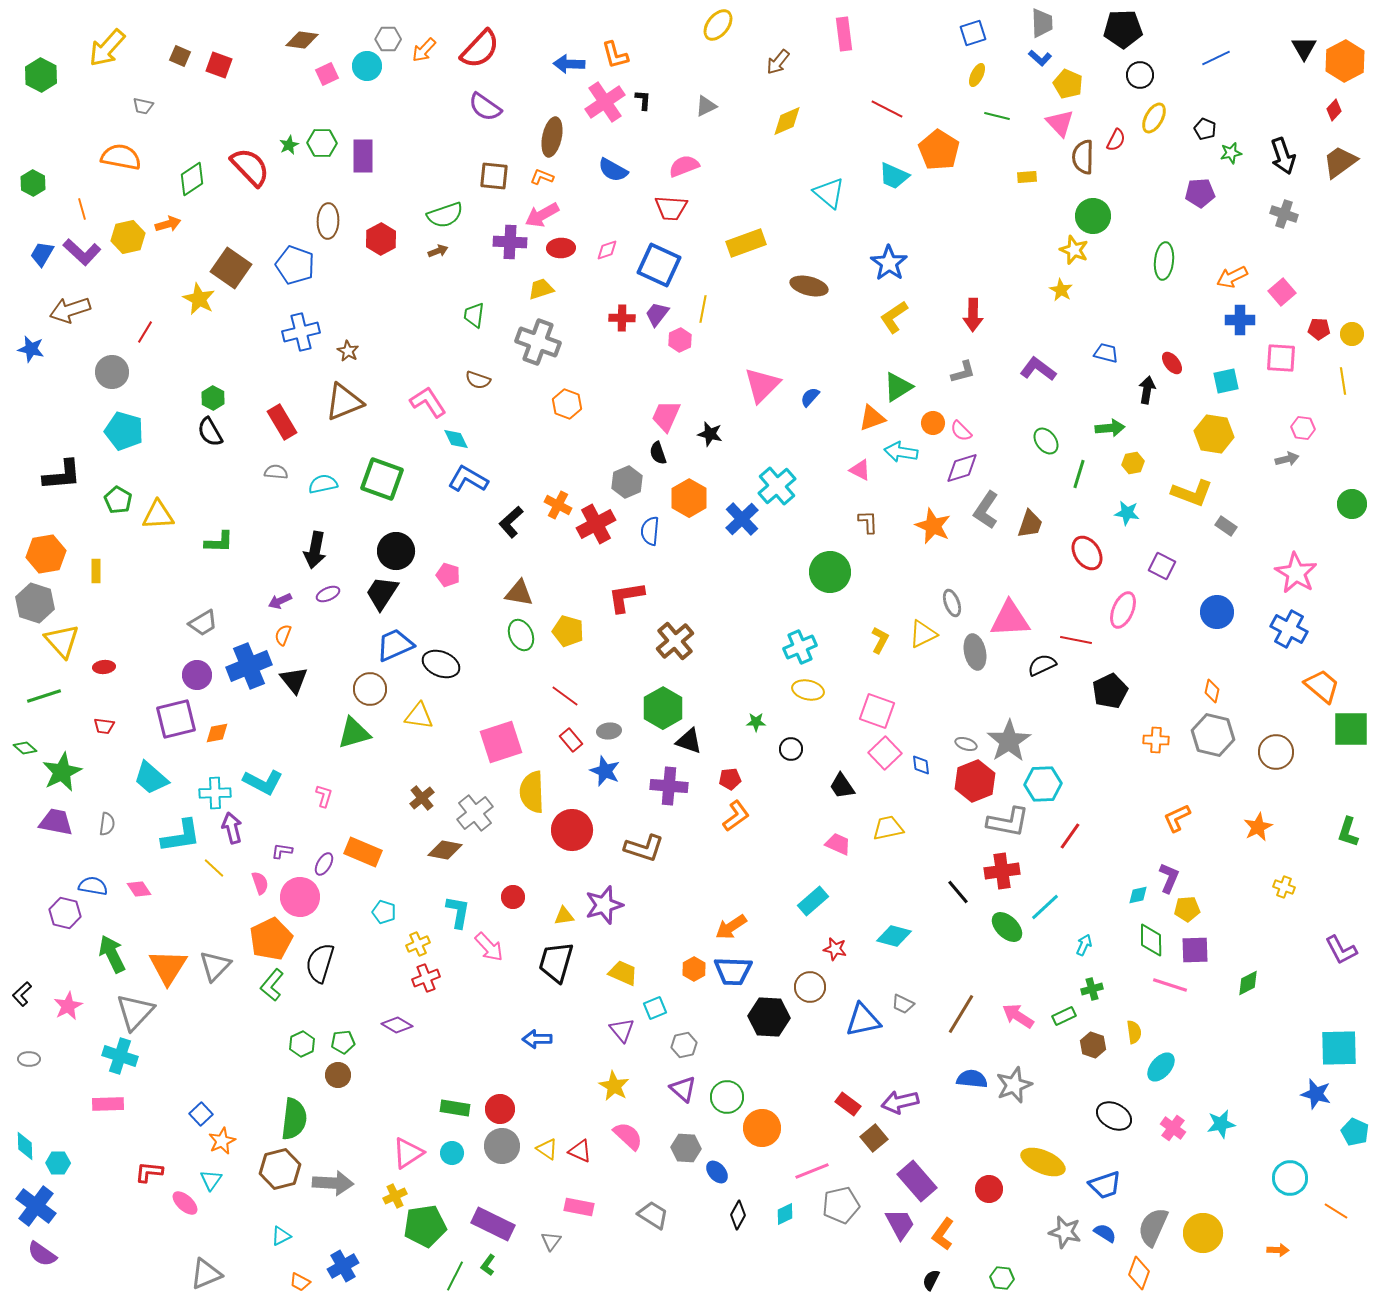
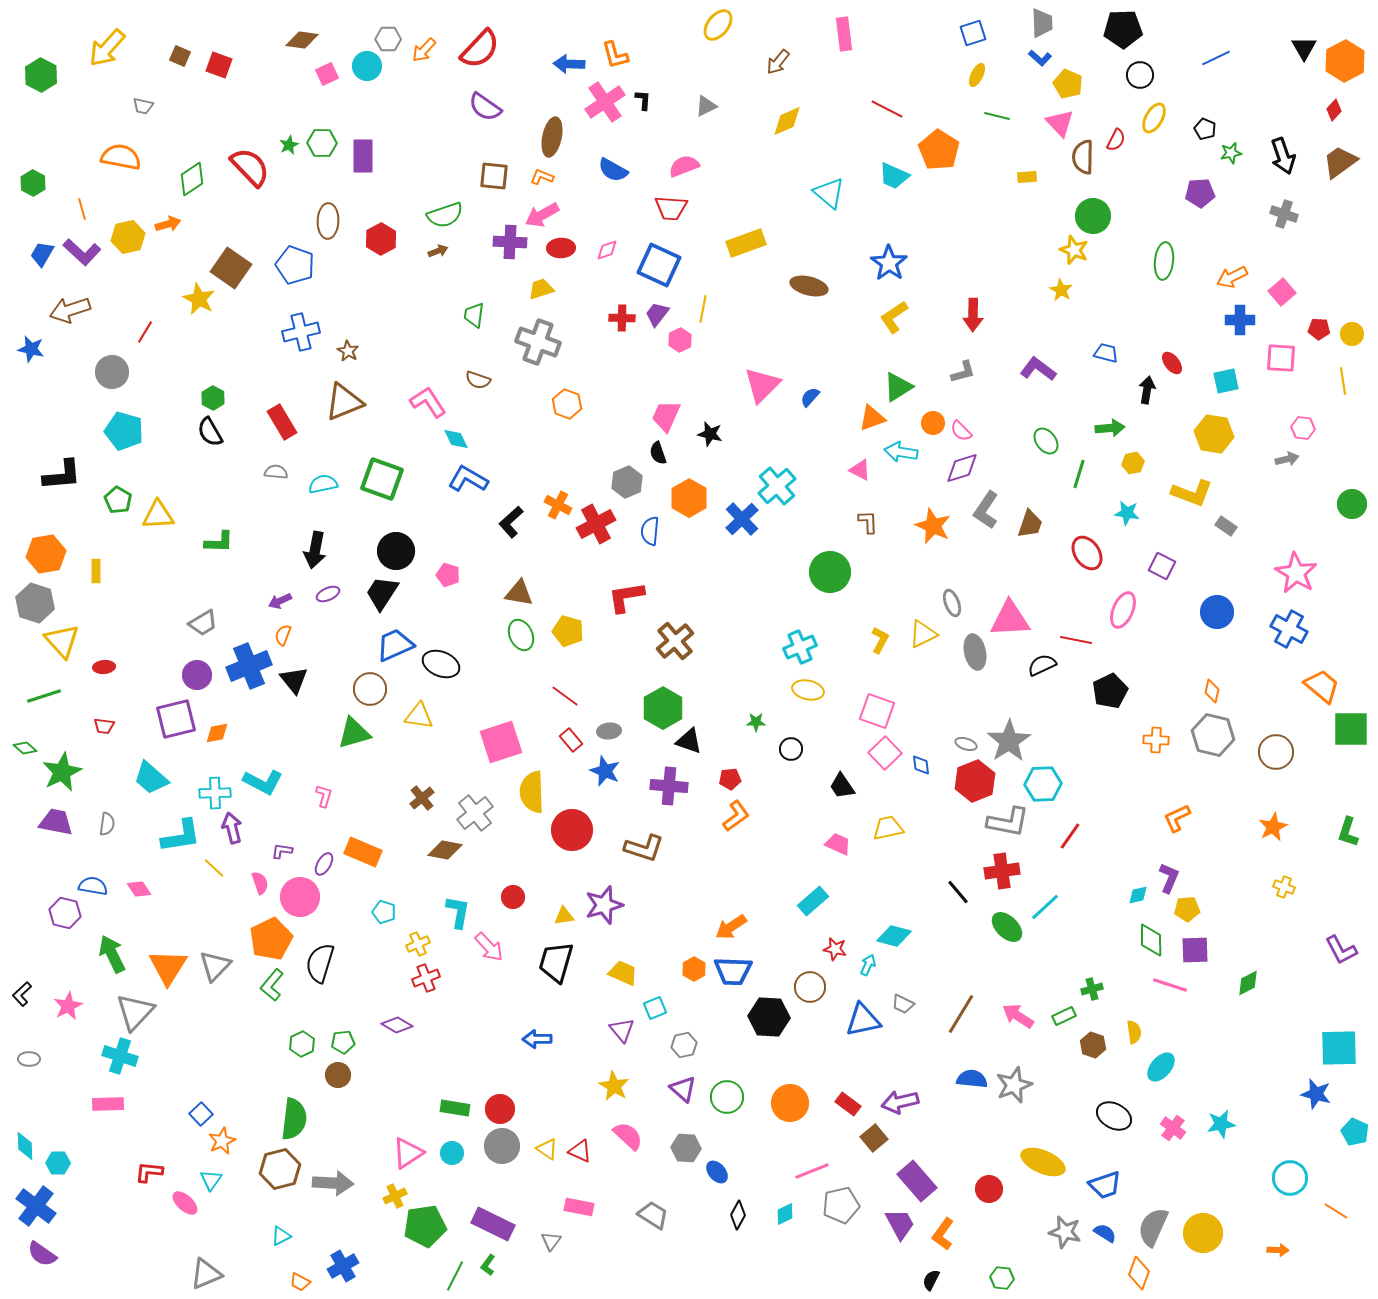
orange star at (1258, 827): moved 15 px right
cyan arrow at (1084, 945): moved 216 px left, 20 px down
orange circle at (762, 1128): moved 28 px right, 25 px up
